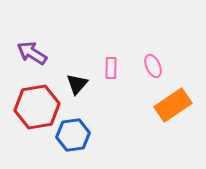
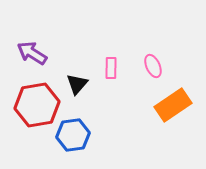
red hexagon: moved 2 px up
